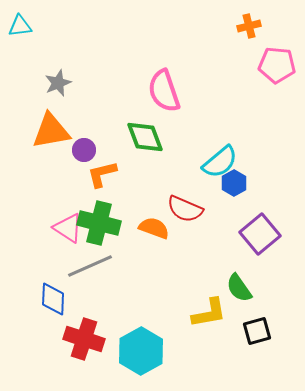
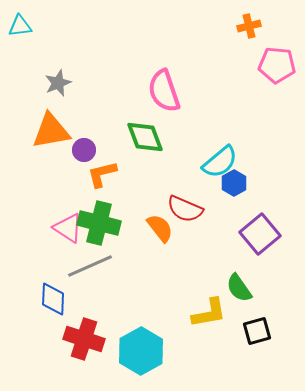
orange semicircle: moved 6 px right; rotated 32 degrees clockwise
